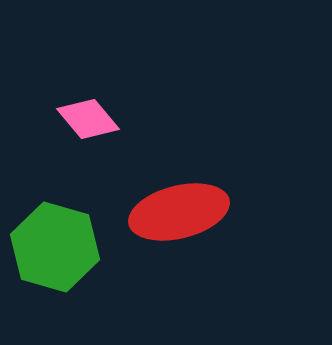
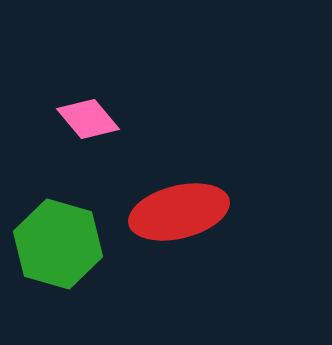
green hexagon: moved 3 px right, 3 px up
